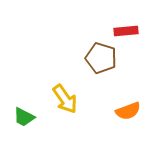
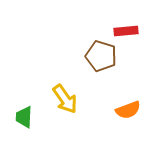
brown pentagon: moved 2 px up
orange semicircle: moved 1 px up
green trapezoid: rotated 65 degrees clockwise
